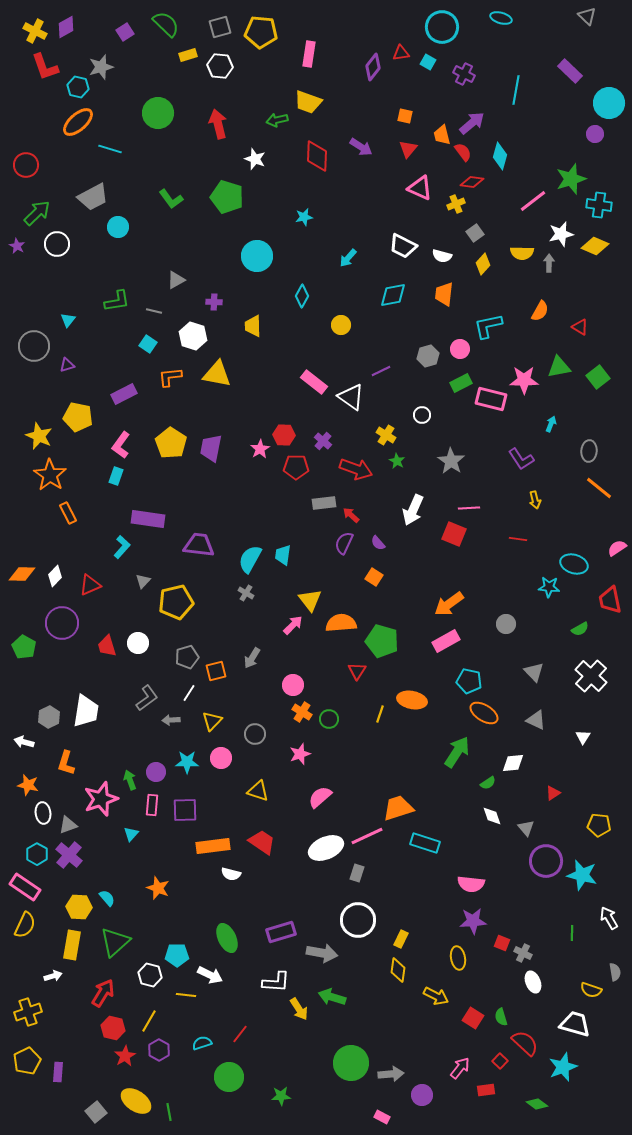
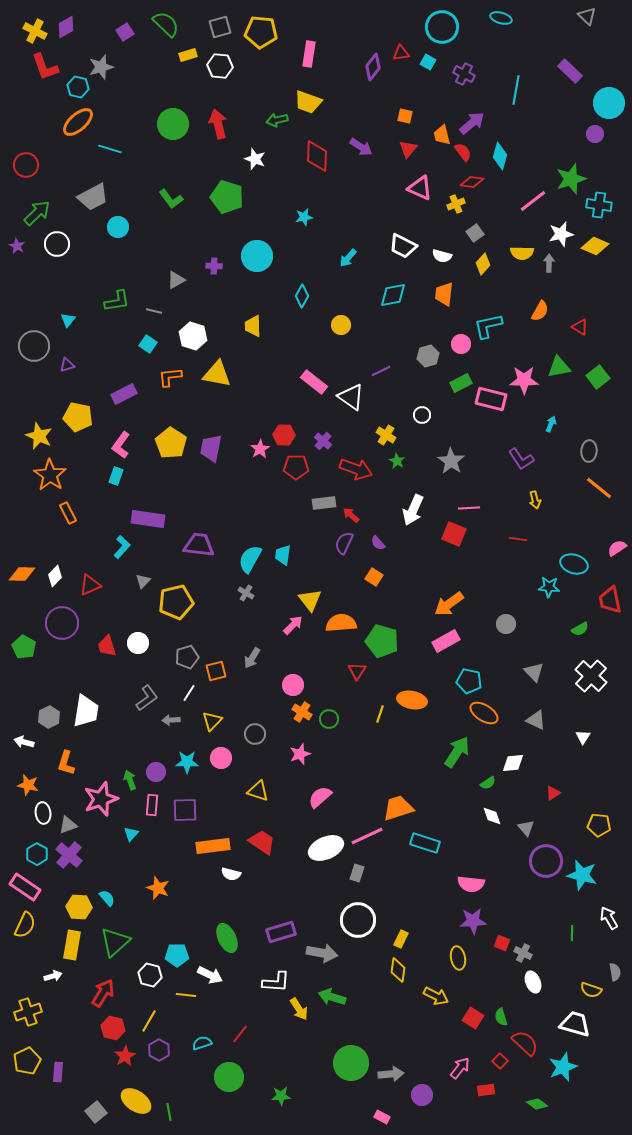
green circle at (158, 113): moved 15 px right, 11 px down
purple cross at (214, 302): moved 36 px up
pink circle at (460, 349): moved 1 px right, 5 px up
